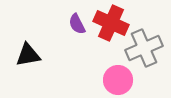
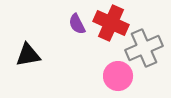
pink circle: moved 4 px up
